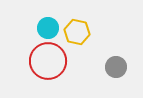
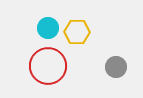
yellow hexagon: rotated 10 degrees counterclockwise
red circle: moved 5 px down
